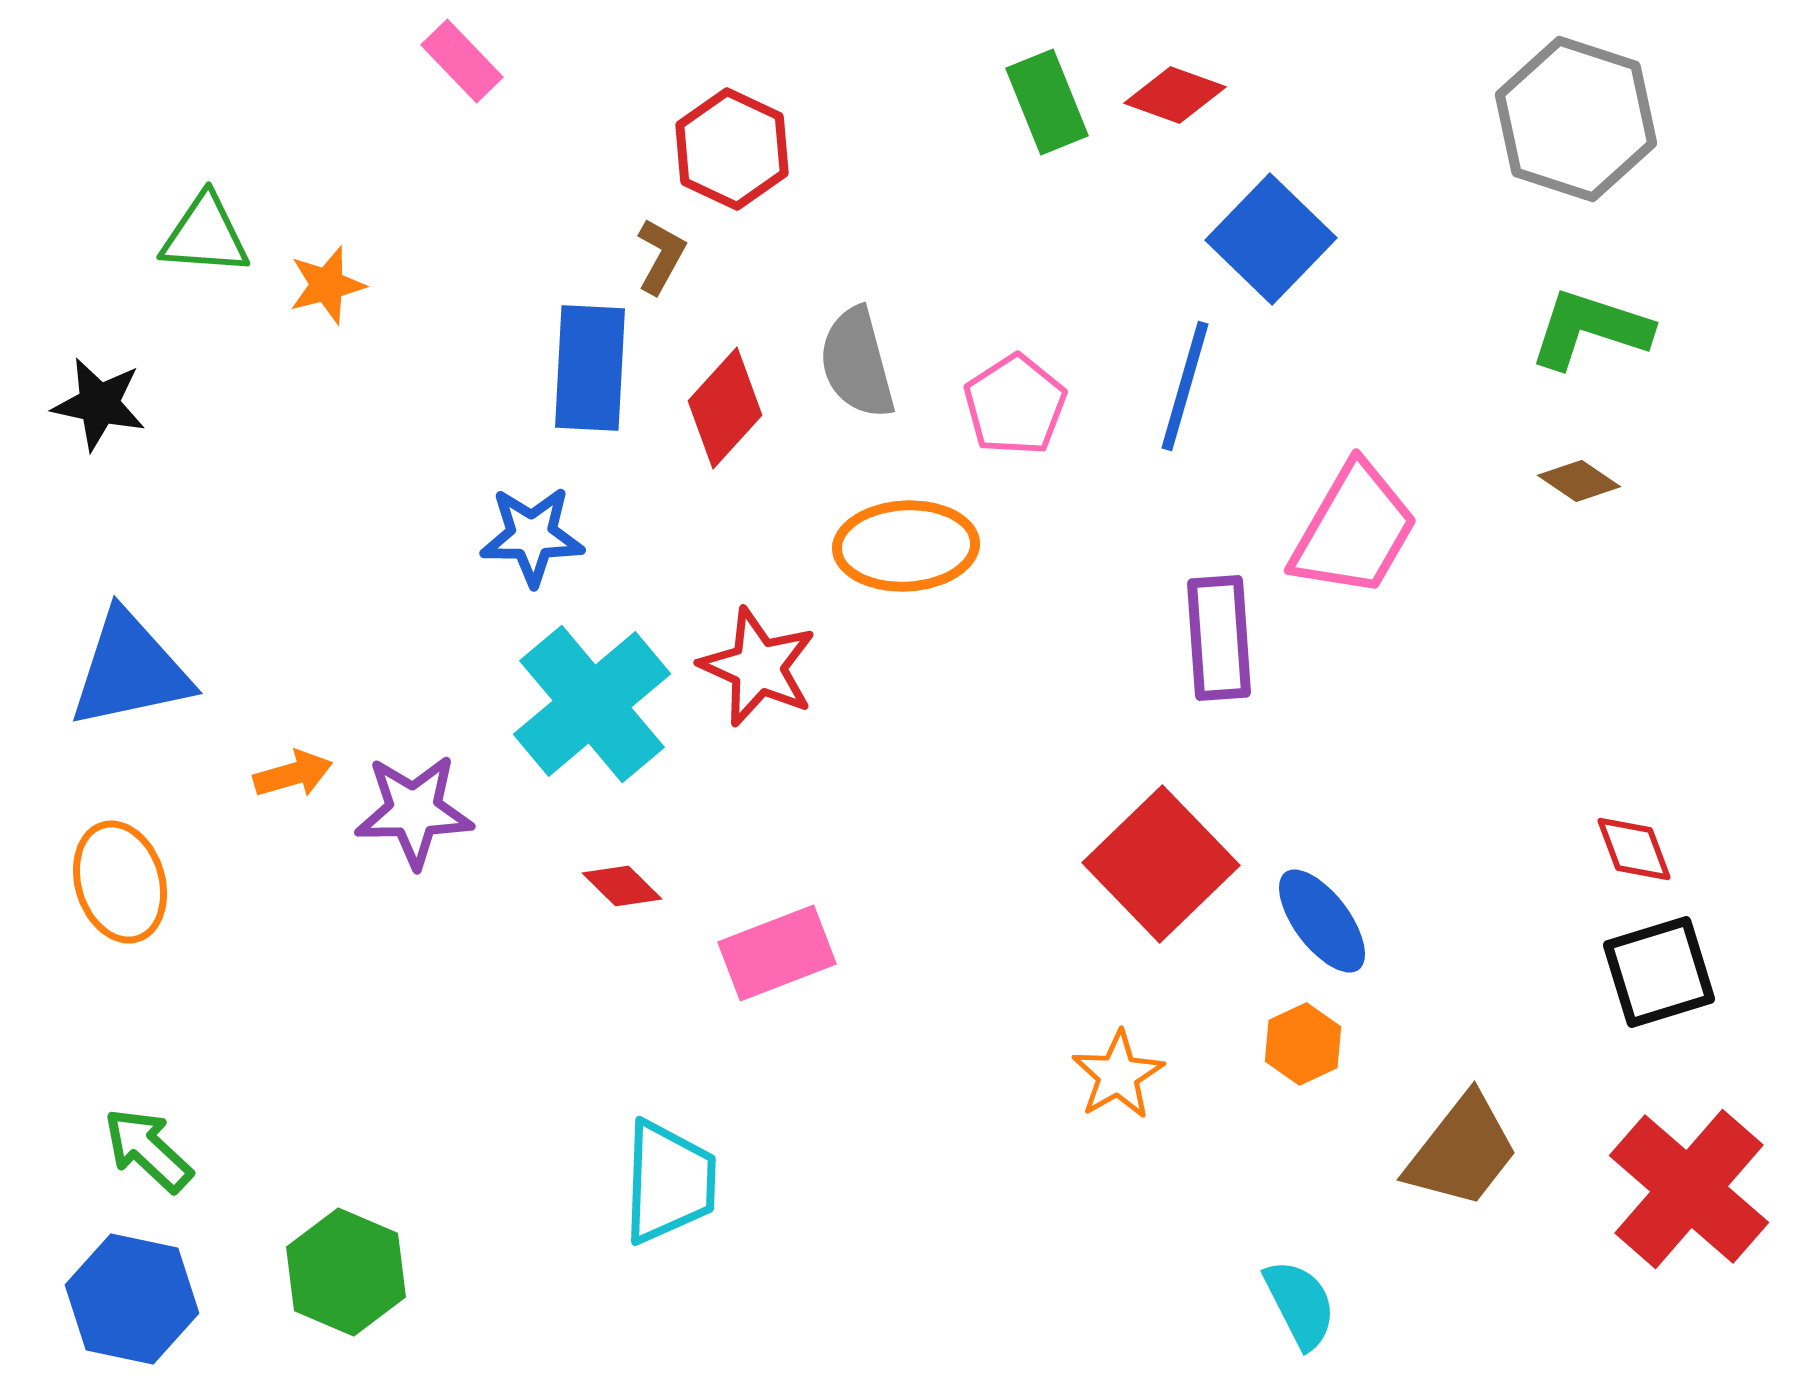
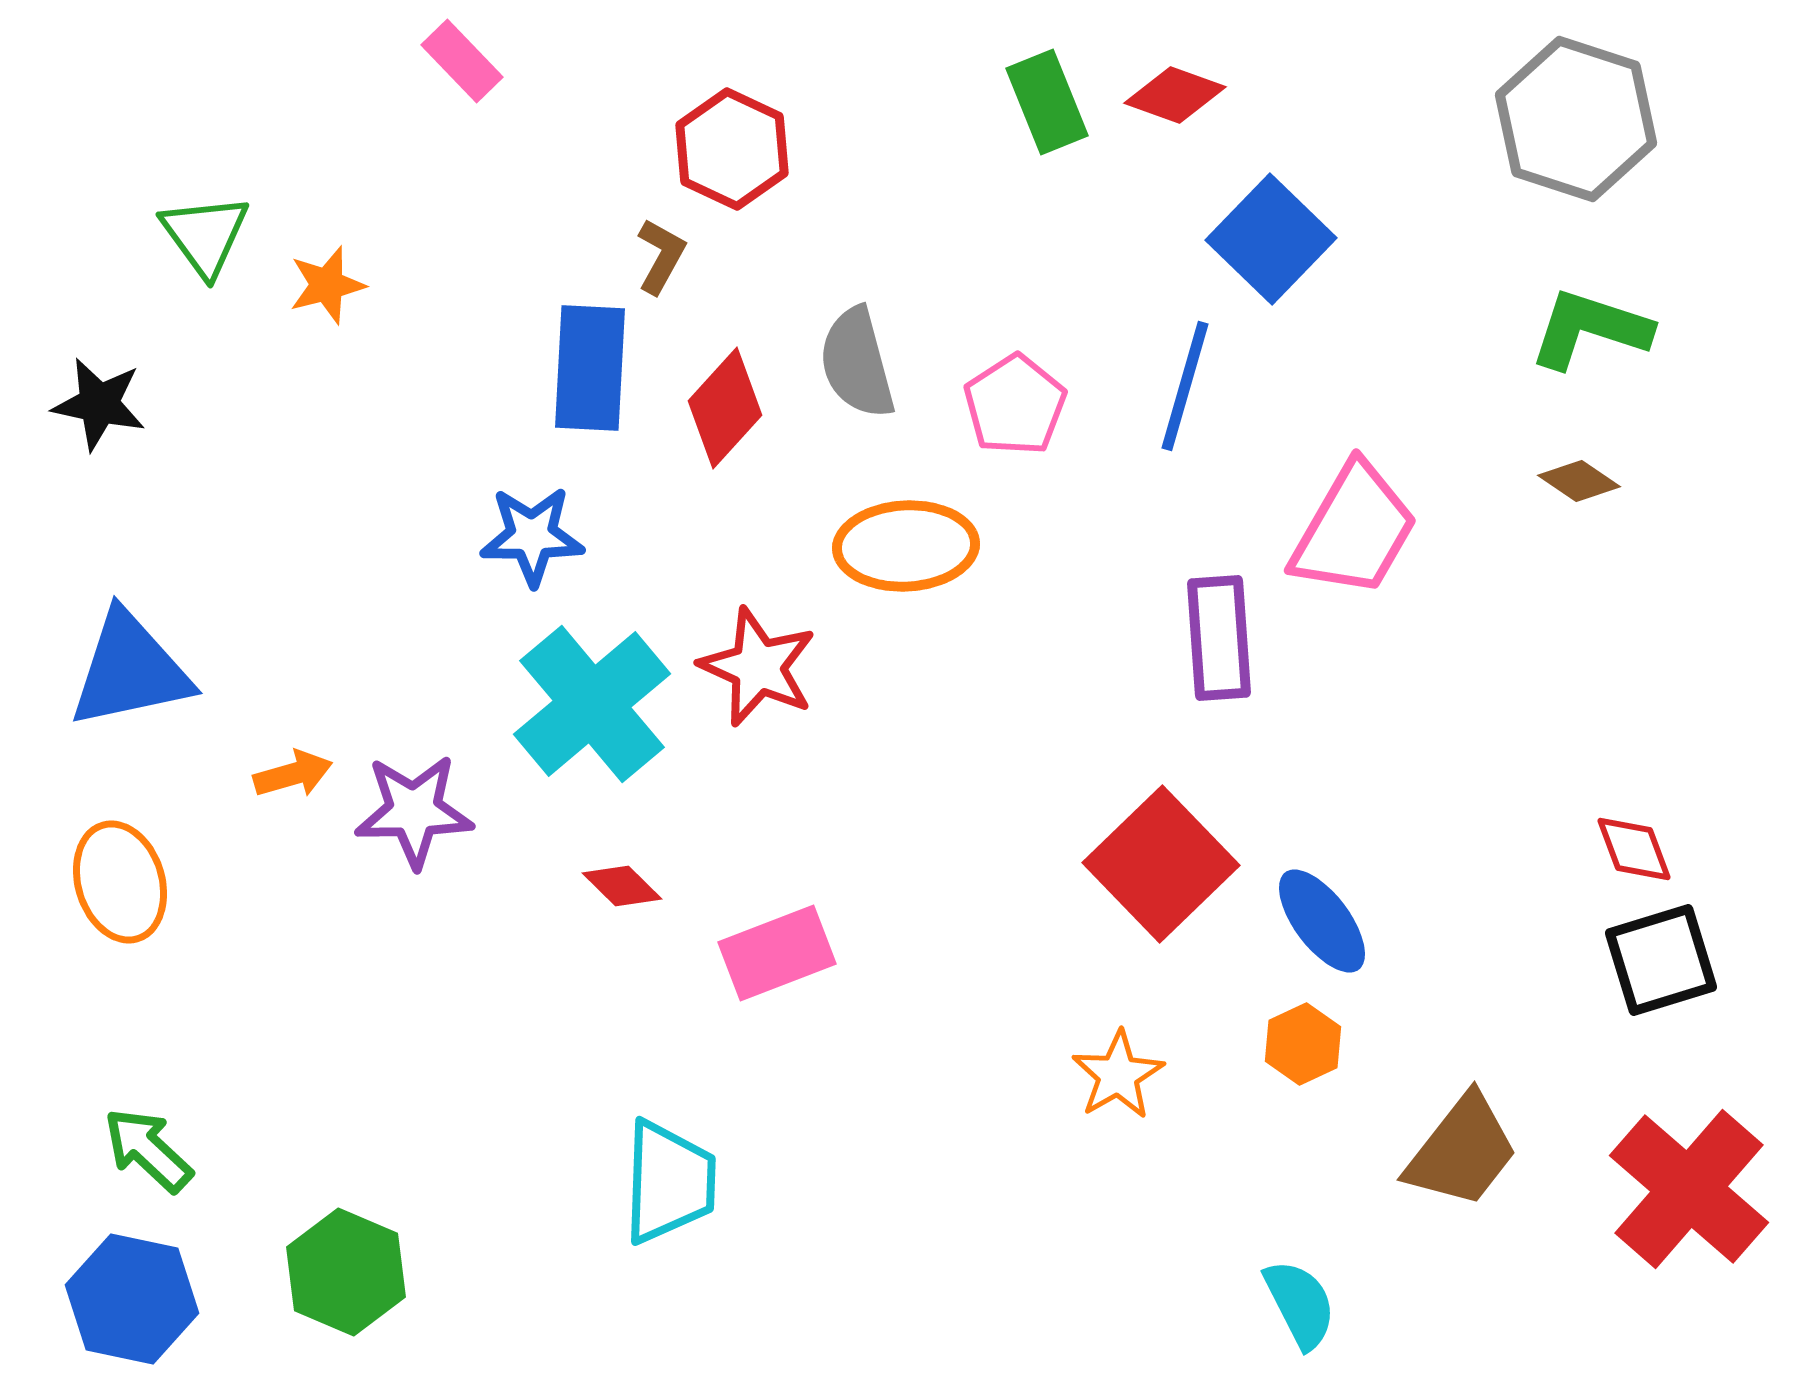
green triangle at (205, 235): rotated 50 degrees clockwise
black square at (1659, 972): moved 2 px right, 12 px up
